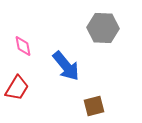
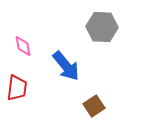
gray hexagon: moved 1 px left, 1 px up
red trapezoid: rotated 24 degrees counterclockwise
brown square: rotated 20 degrees counterclockwise
